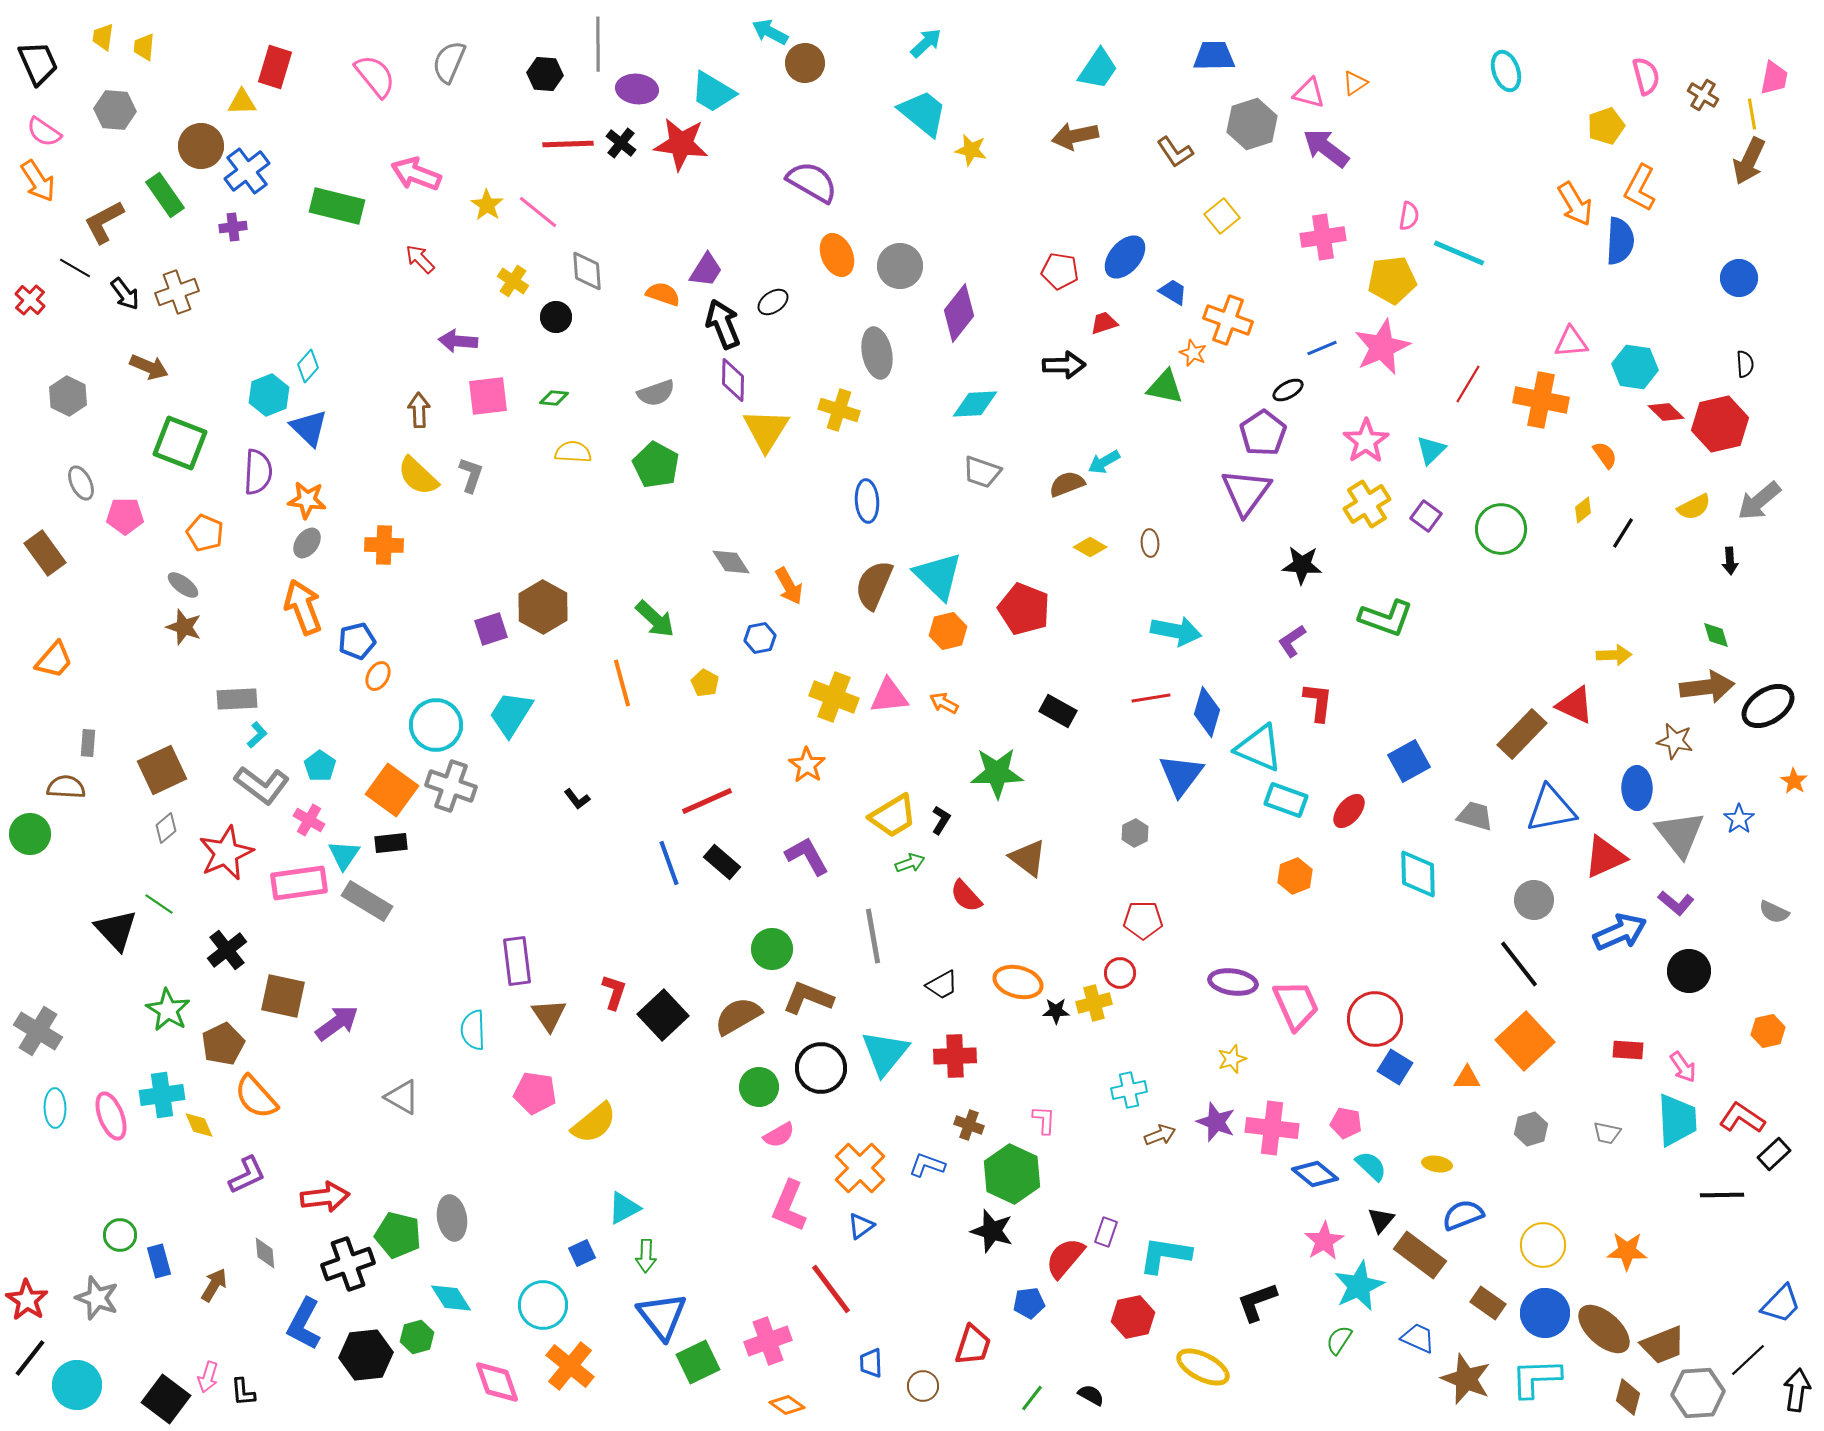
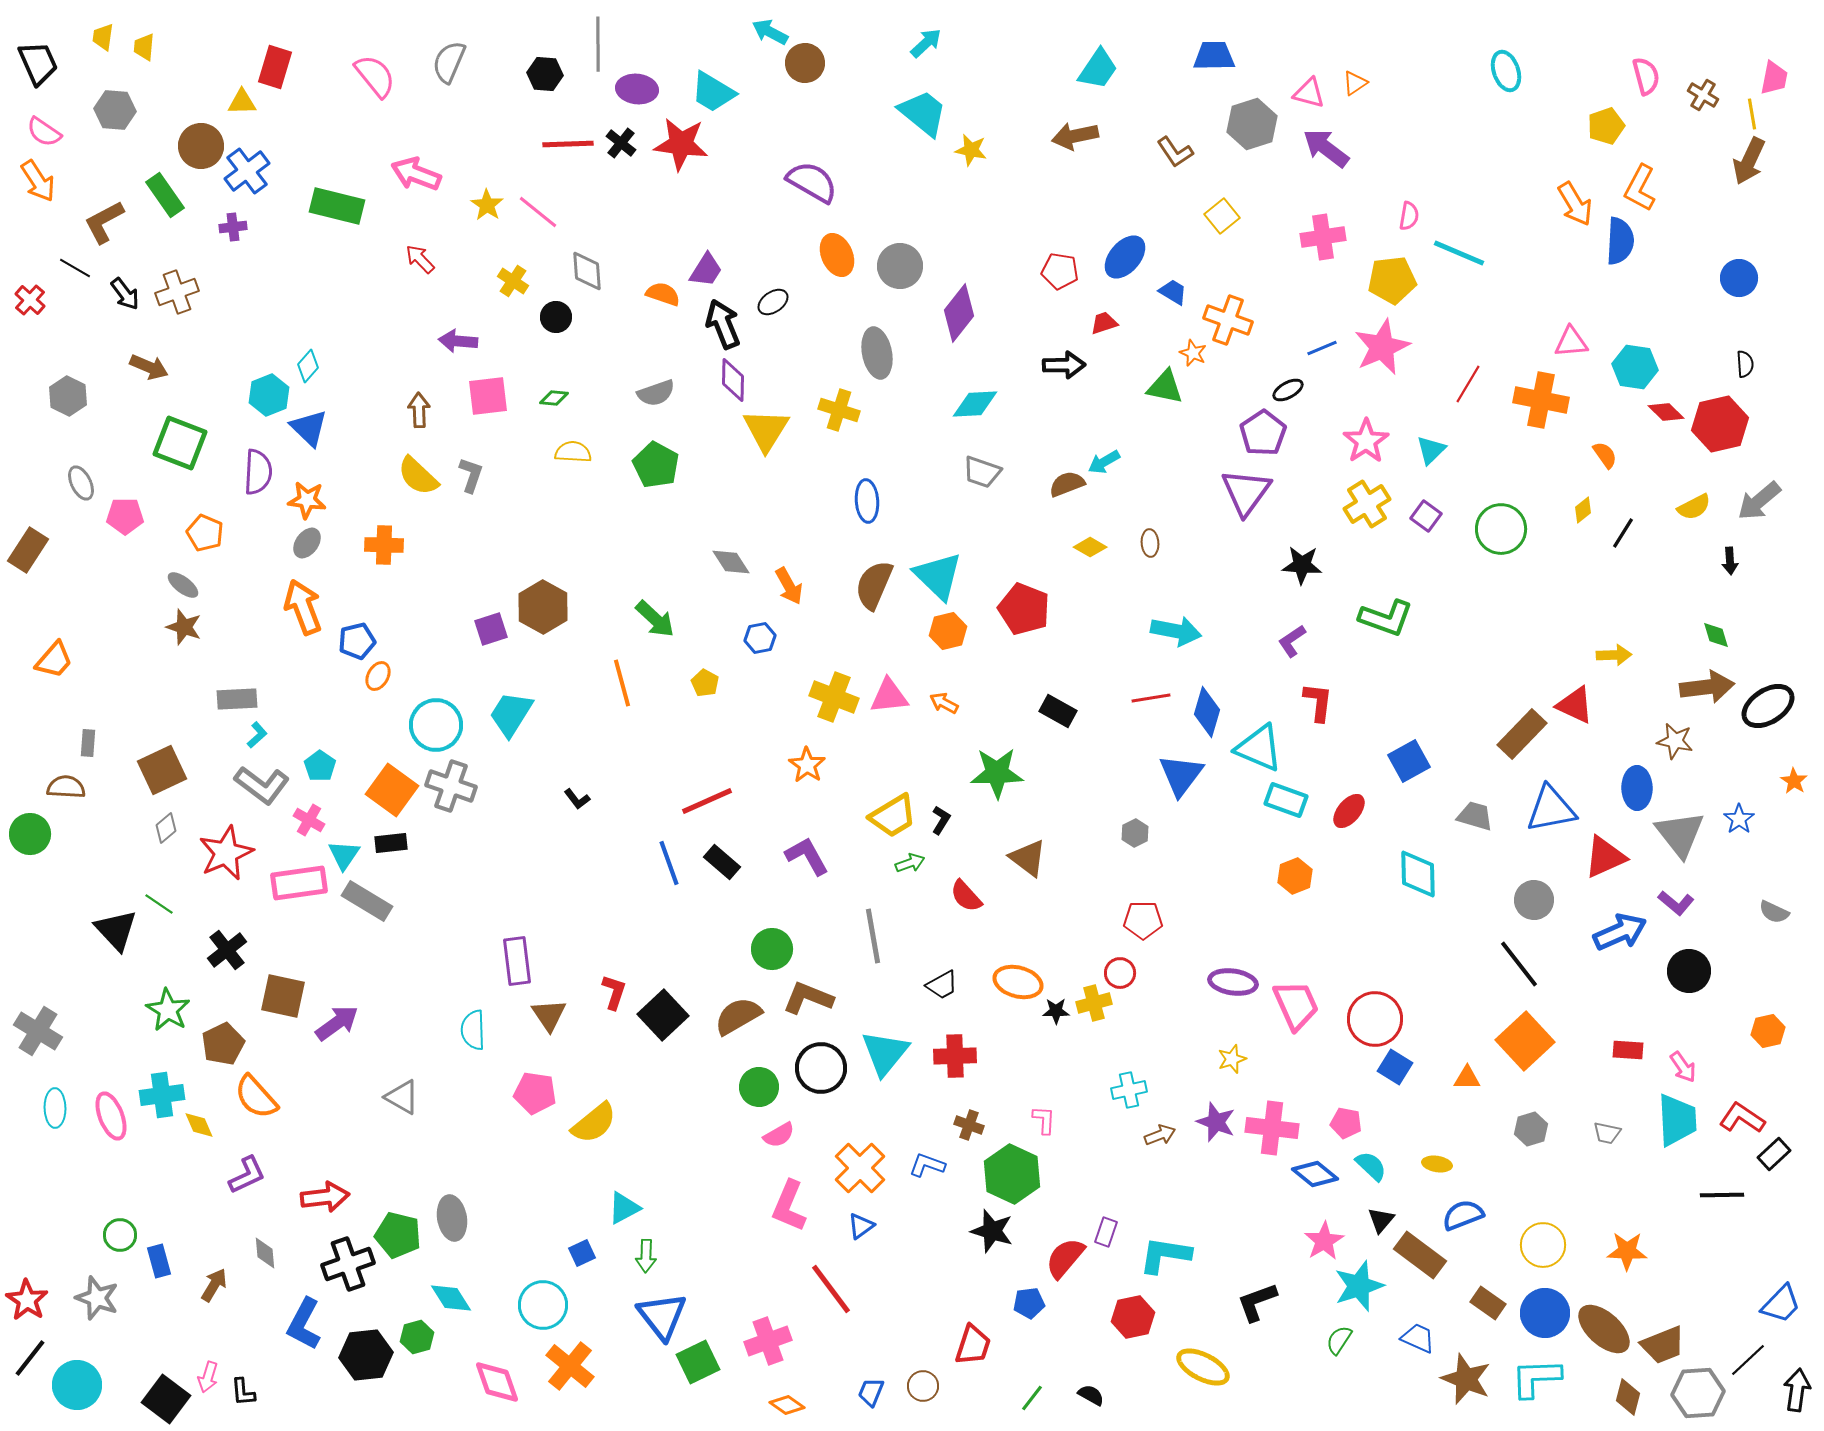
brown rectangle at (45, 553): moved 17 px left, 3 px up; rotated 69 degrees clockwise
cyan star at (1359, 1286): rotated 6 degrees clockwise
blue trapezoid at (871, 1363): moved 29 px down; rotated 24 degrees clockwise
